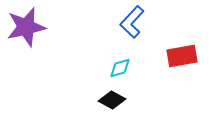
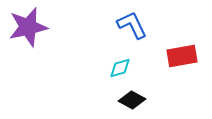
blue L-shape: moved 3 px down; rotated 112 degrees clockwise
purple star: moved 2 px right
black diamond: moved 20 px right
